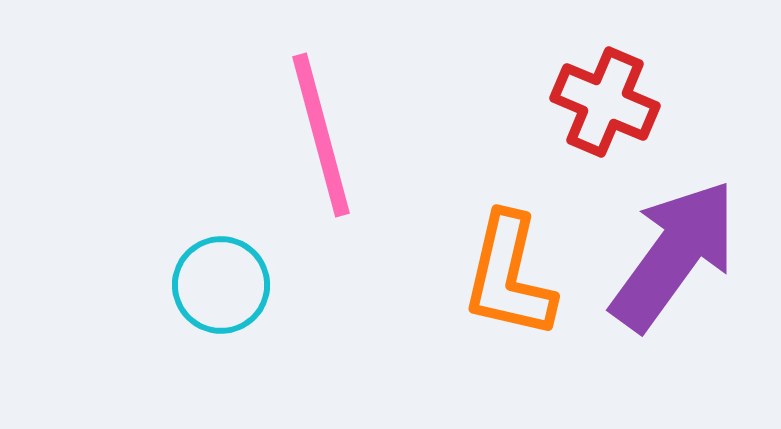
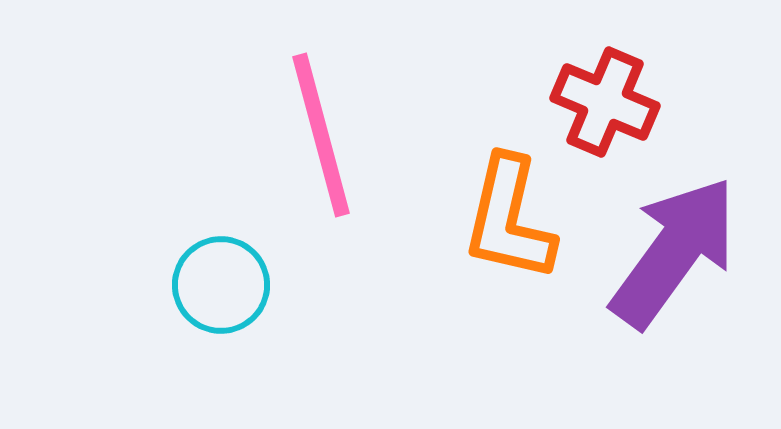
purple arrow: moved 3 px up
orange L-shape: moved 57 px up
